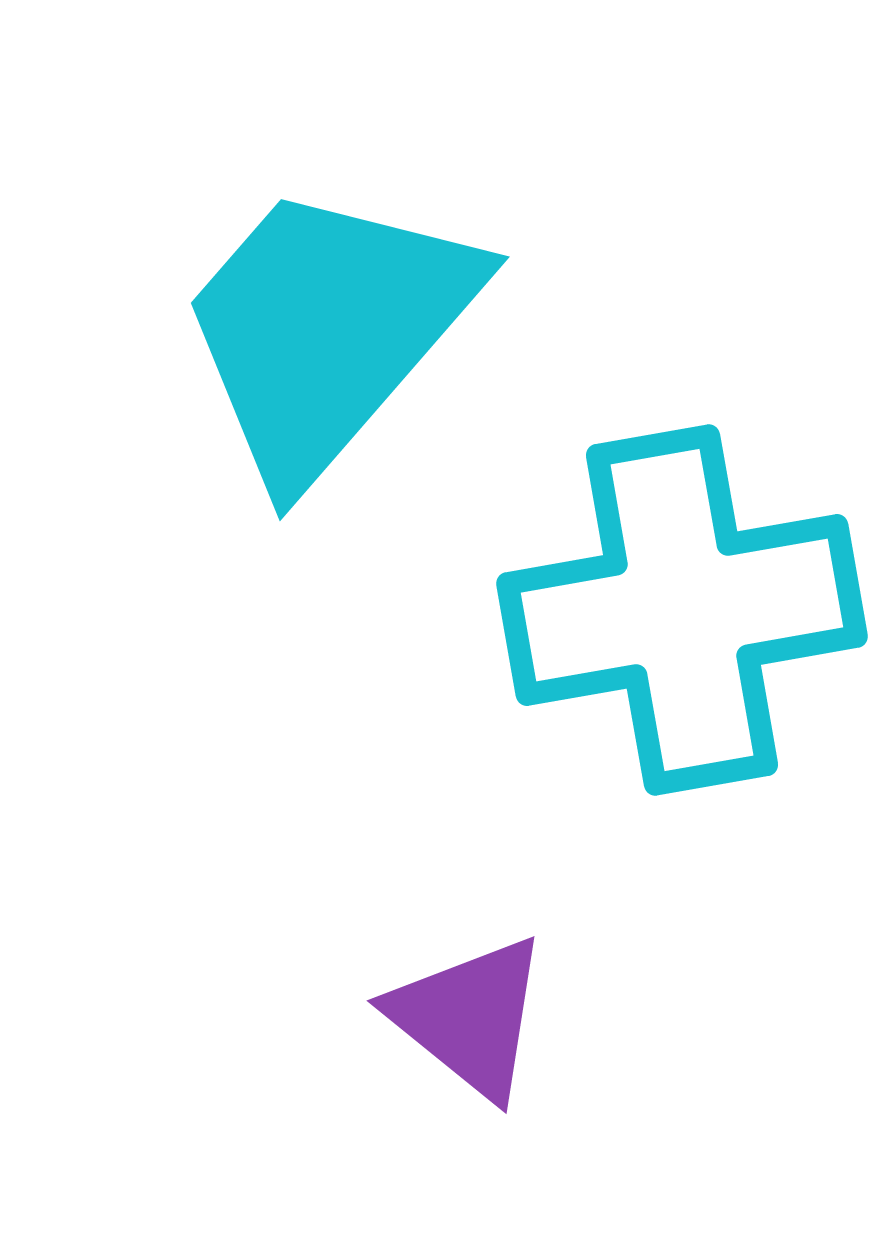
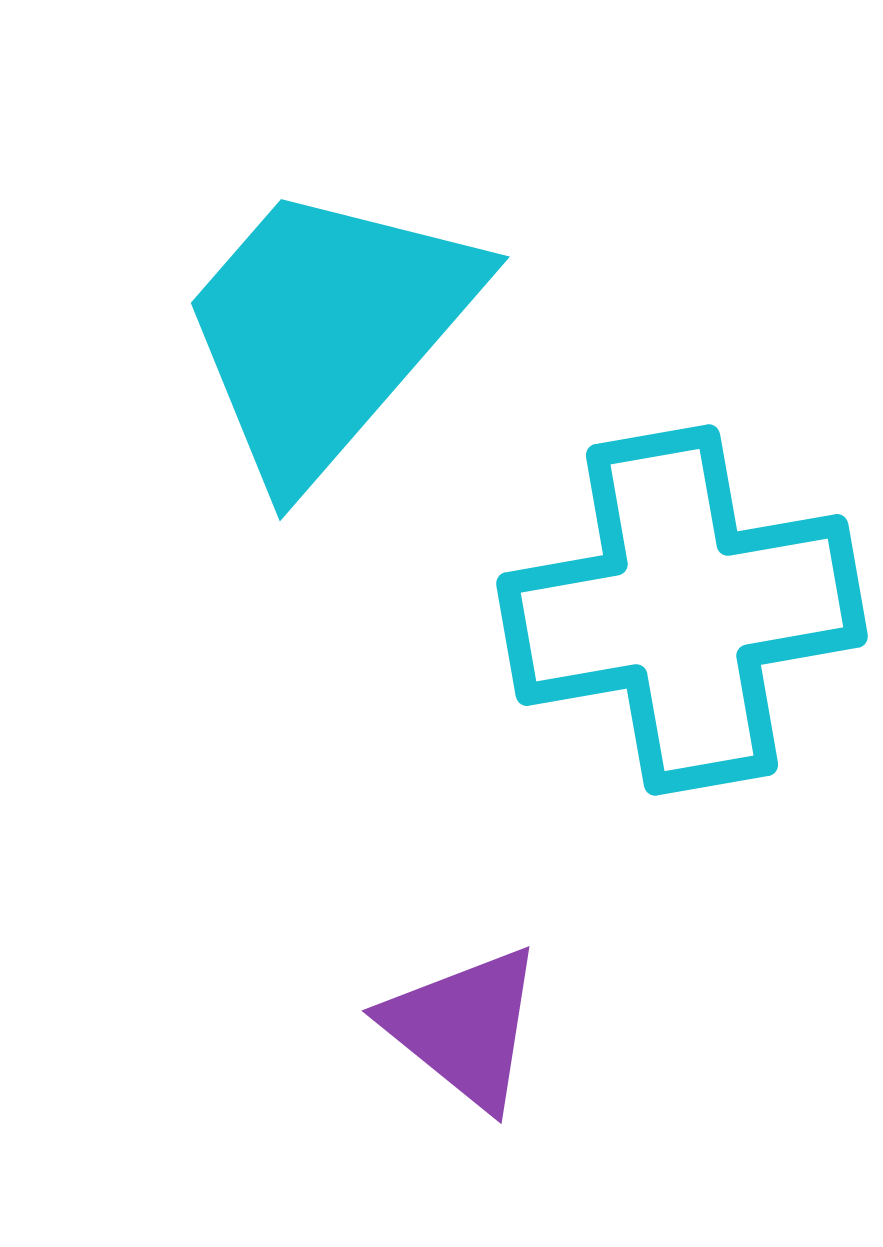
purple triangle: moved 5 px left, 10 px down
